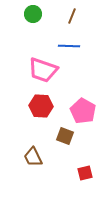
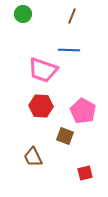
green circle: moved 10 px left
blue line: moved 4 px down
